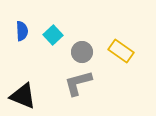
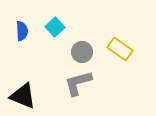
cyan square: moved 2 px right, 8 px up
yellow rectangle: moved 1 px left, 2 px up
